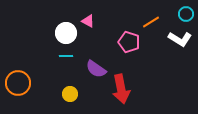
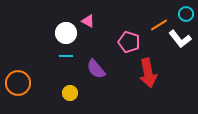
orange line: moved 8 px right, 3 px down
white L-shape: rotated 20 degrees clockwise
purple semicircle: rotated 15 degrees clockwise
red arrow: moved 27 px right, 16 px up
yellow circle: moved 1 px up
